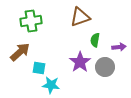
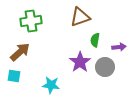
cyan square: moved 25 px left, 8 px down
